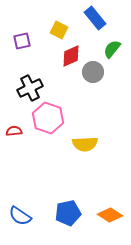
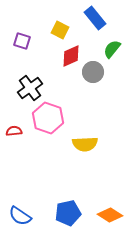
yellow square: moved 1 px right
purple square: rotated 30 degrees clockwise
black cross: rotated 10 degrees counterclockwise
